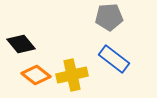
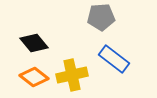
gray pentagon: moved 8 px left
black diamond: moved 13 px right, 1 px up
orange diamond: moved 2 px left, 2 px down
